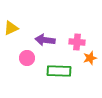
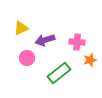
yellow triangle: moved 10 px right
purple arrow: rotated 24 degrees counterclockwise
orange star: moved 2 px down
green rectangle: moved 2 px down; rotated 40 degrees counterclockwise
